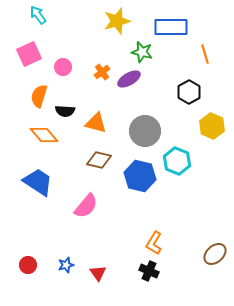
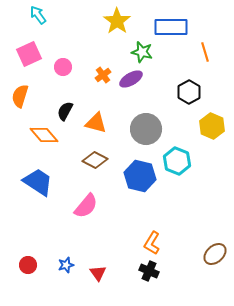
yellow star: rotated 20 degrees counterclockwise
orange line: moved 2 px up
orange cross: moved 1 px right, 3 px down
purple ellipse: moved 2 px right
orange semicircle: moved 19 px left
black semicircle: rotated 114 degrees clockwise
gray circle: moved 1 px right, 2 px up
brown diamond: moved 4 px left; rotated 15 degrees clockwise
orange L-shape: moved 2 px left
